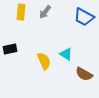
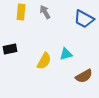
gray arrow: rotated 112 degrees clockwise
blue trapezoid: moved 2 px down
cyan triangle: rotated 48 degrees counterclockwise
yellow semicircle: rotated 54 degrees clockwise
brown semicircle: moved 2 px down; rotated 60 degrees counterclockwise
